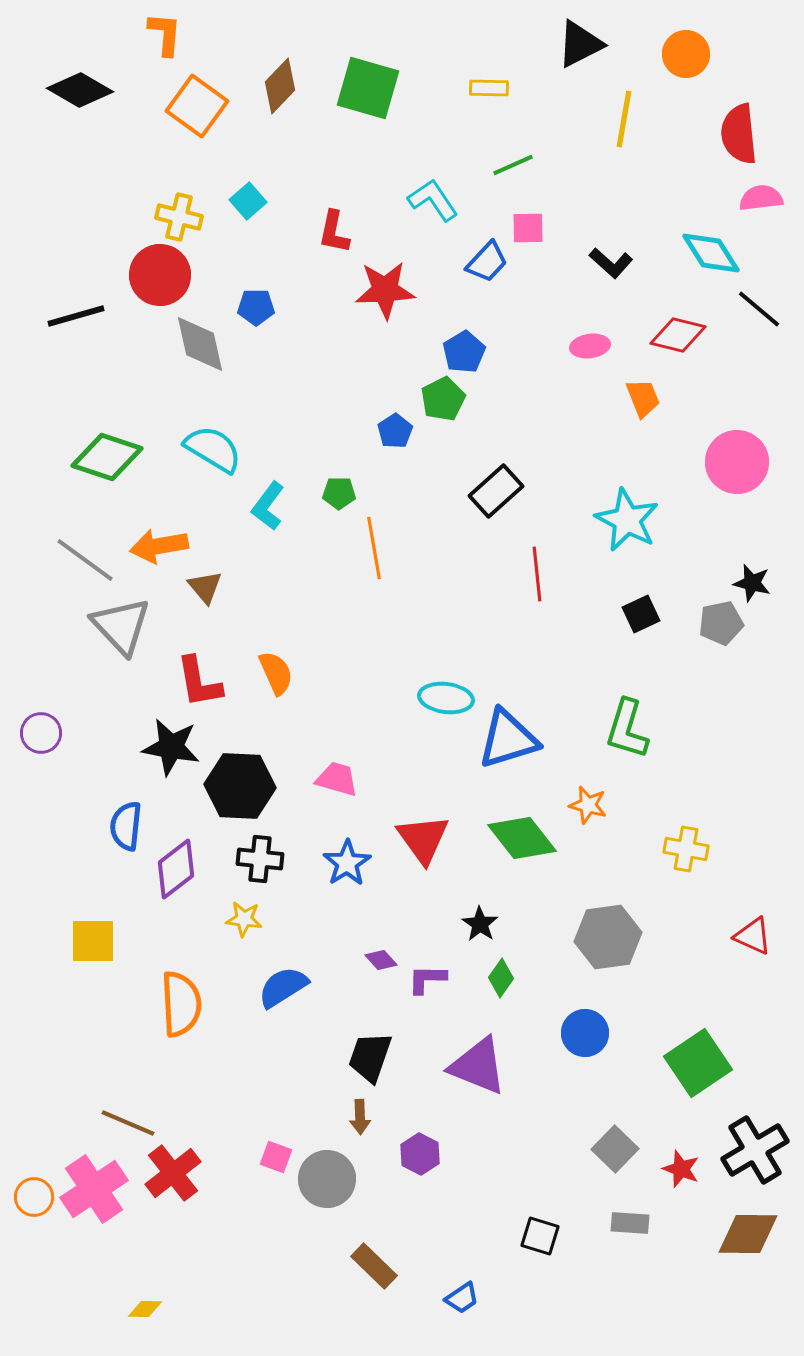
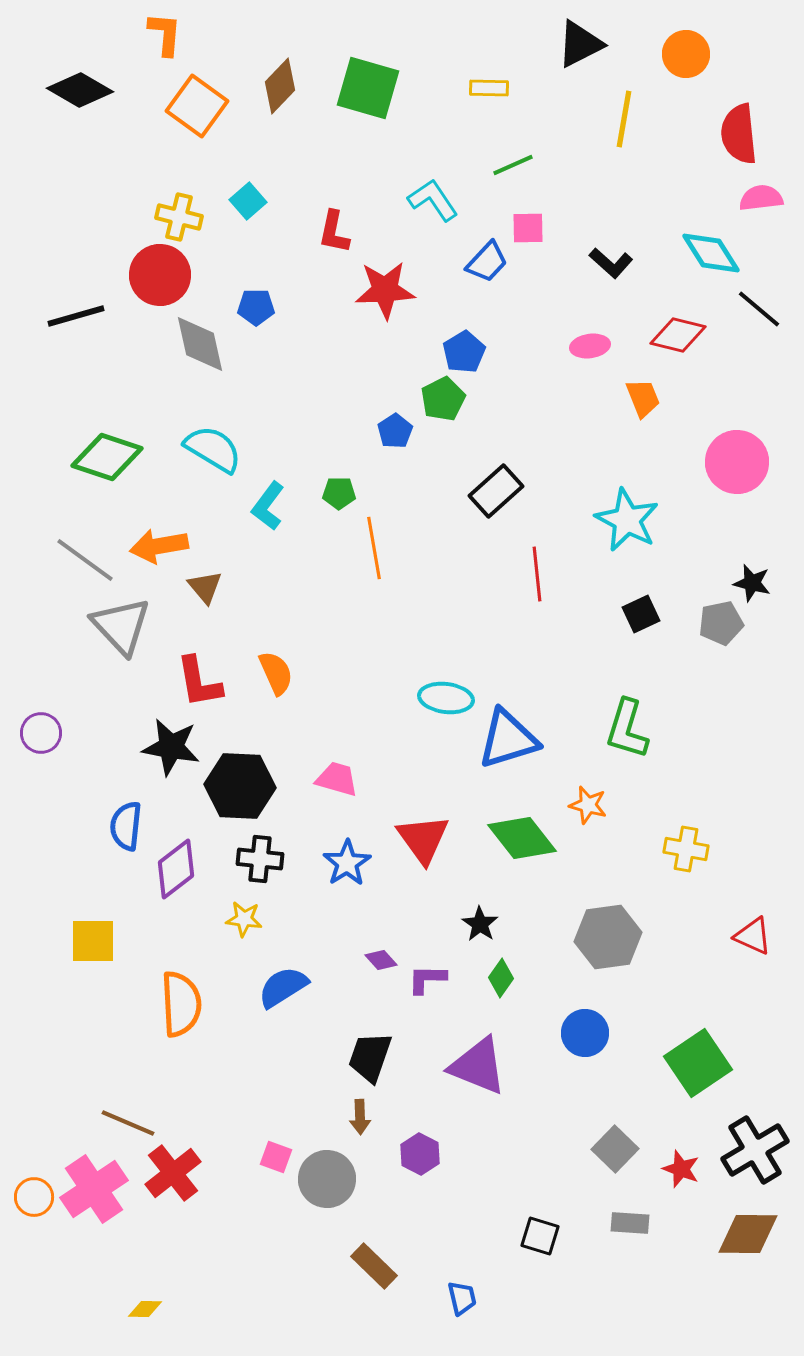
blue trapezoid at (462, 1298): rotated 69 degrees counterclockwise
